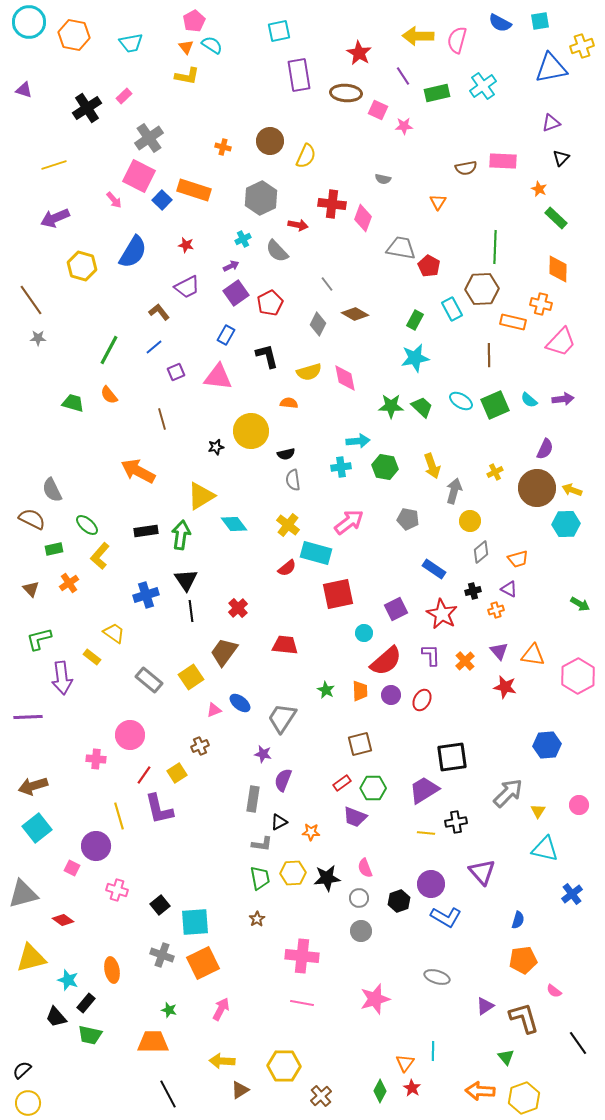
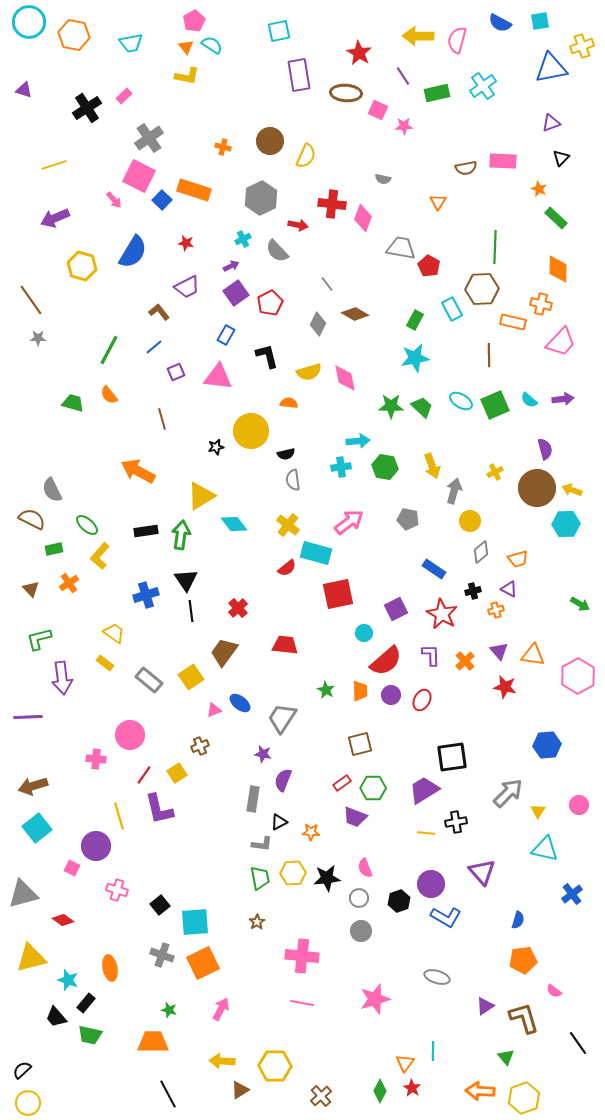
red star at (186, 245): moved 2 px up
purple semicircle at (545, 449): rotated 40 degrees counterclockwise
yellow rectangle at (92, 657): moved 13 px right, 6 px down
brown star at (257, 919): moved 3 px down
orange ellipse at (112, 970): moved 2 px left, 2 px up
yellow hexagon at (284, 1066): moved 9 px left
